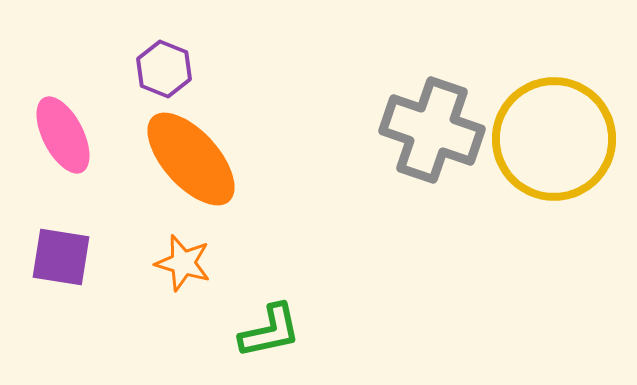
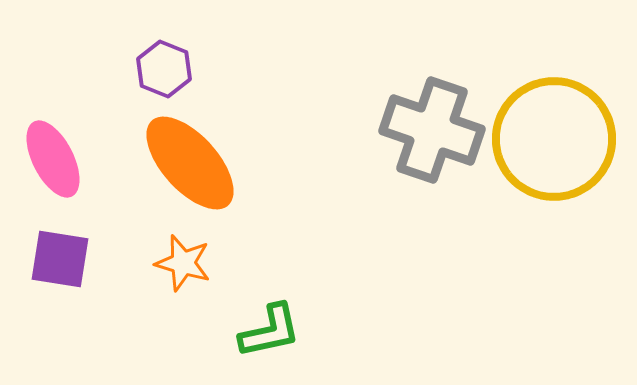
pink ellipse: moved 10 px left, 24 px down
orange ellipse: moved 1 px left, 4 px down
purple square: moved 1 px left, 2 px down
